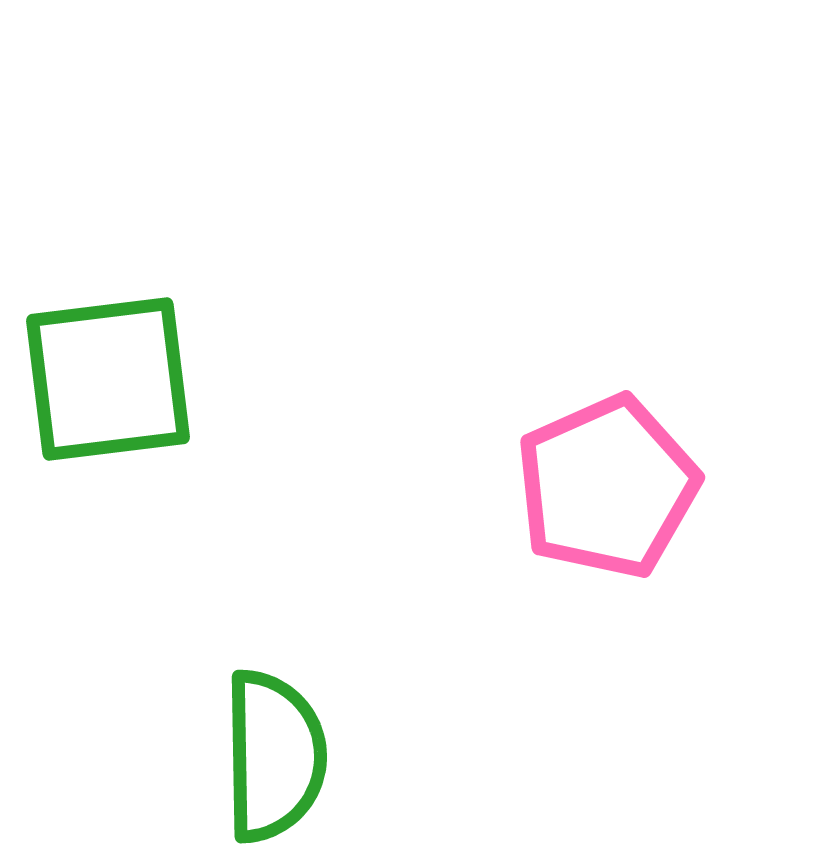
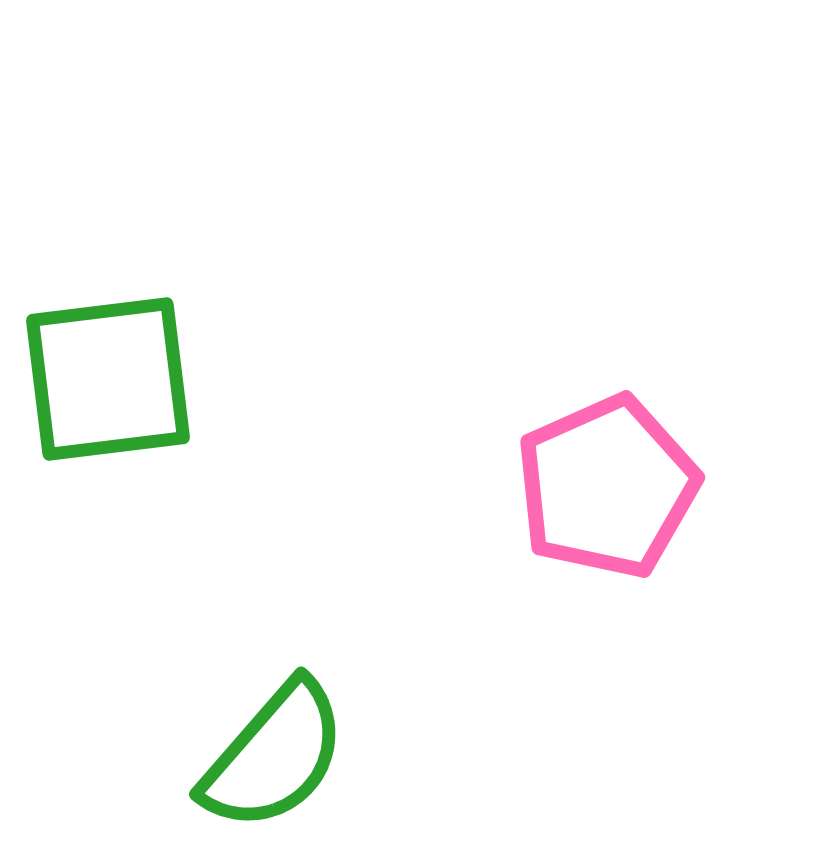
green semicircle: rotated 42 degrees clockwise
